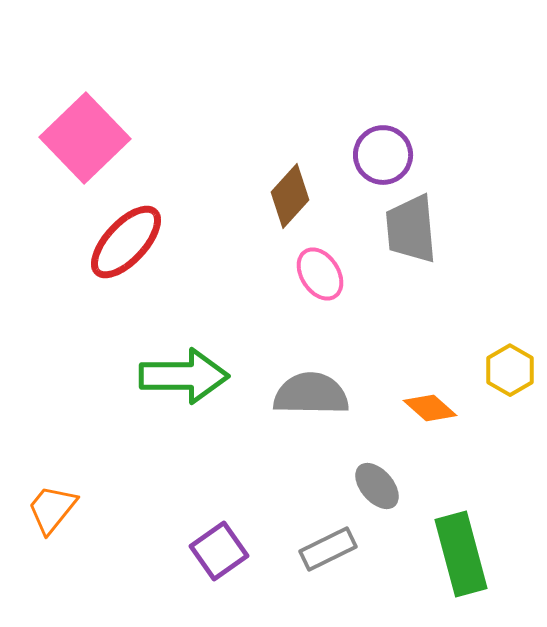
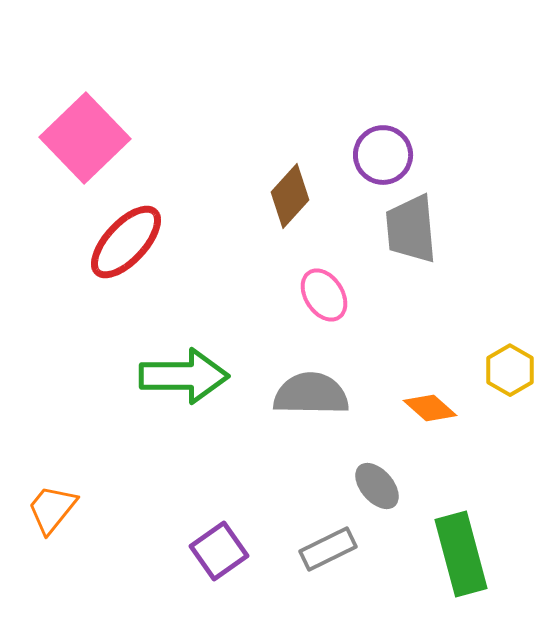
pink ellipse: moved 4 px right, 21 px down
